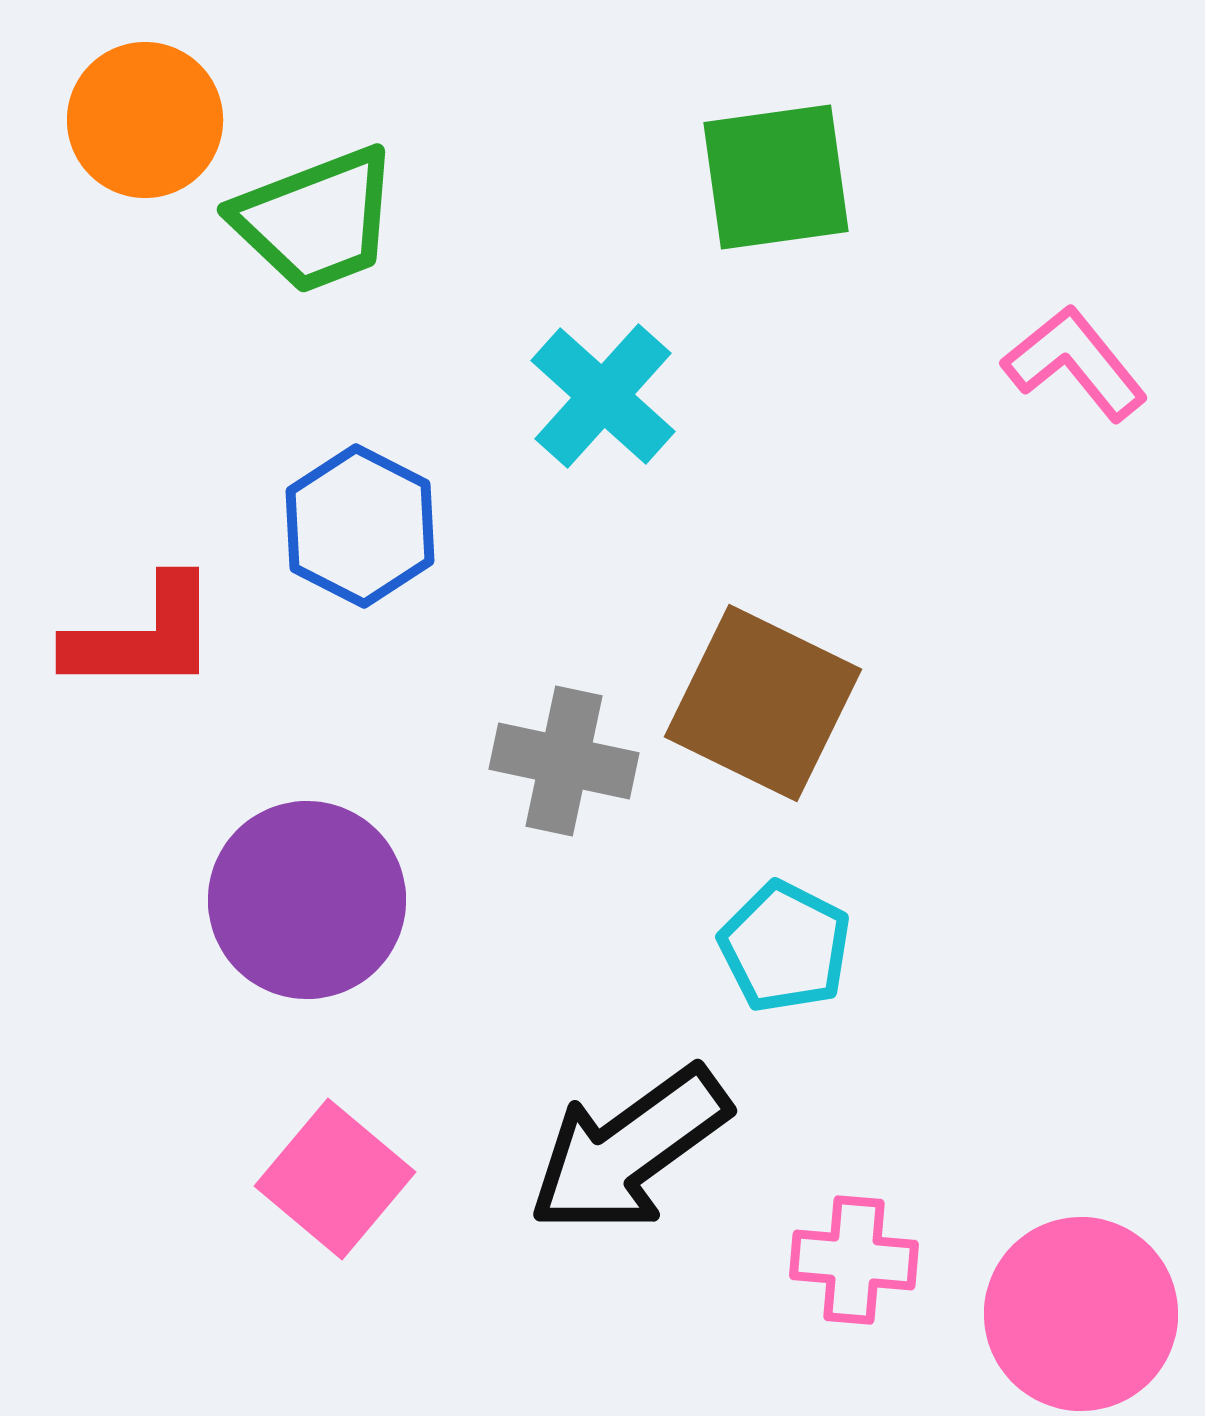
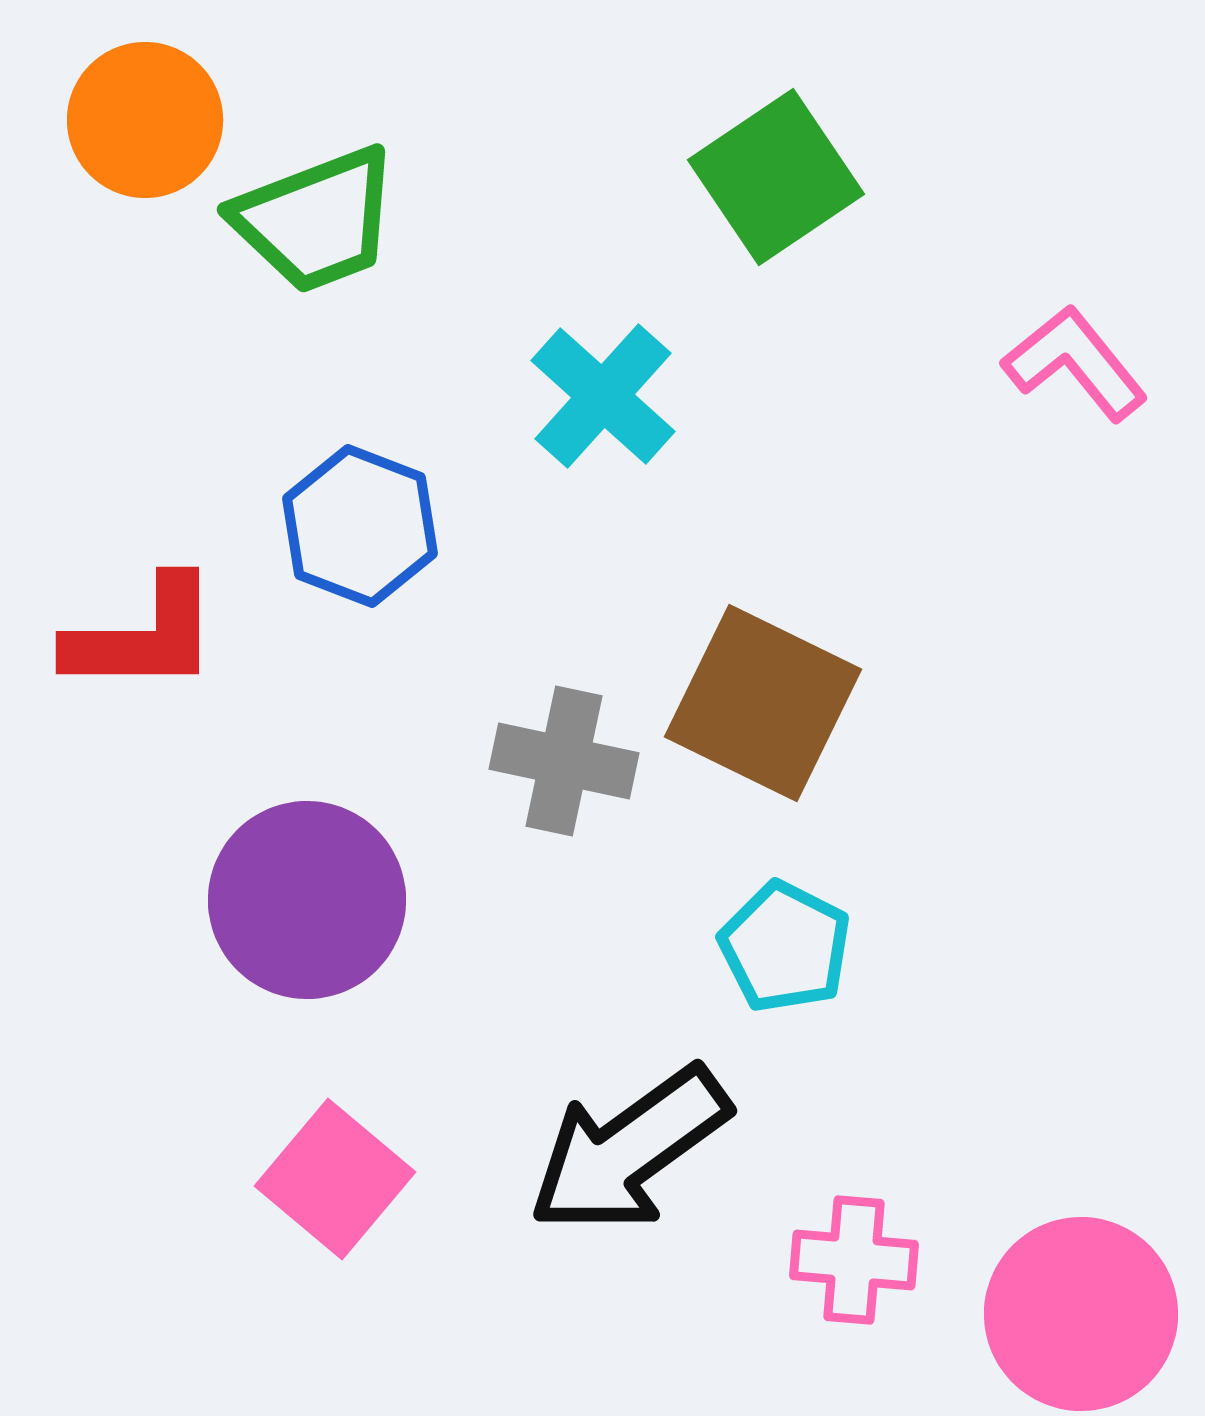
green square: rotated 26 degrees counterclockwise
blue hexagon: rotated 6 degrees counterclockwise
